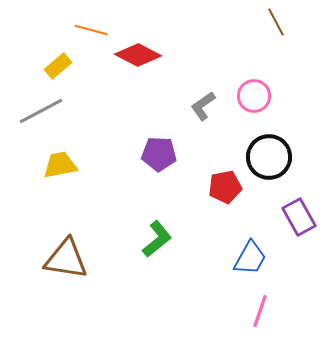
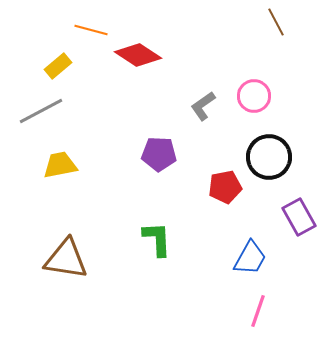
red diamond: rotated 6 degrees clockwise
green L-shape: rotated 54 degrees counterclockwise
pink line: moved 2 px left
